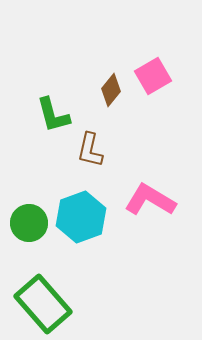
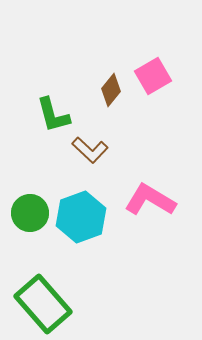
brown L-shape: rotated 60 degrees counterclockwise
green circle: moved 1 px right, 10 px up
